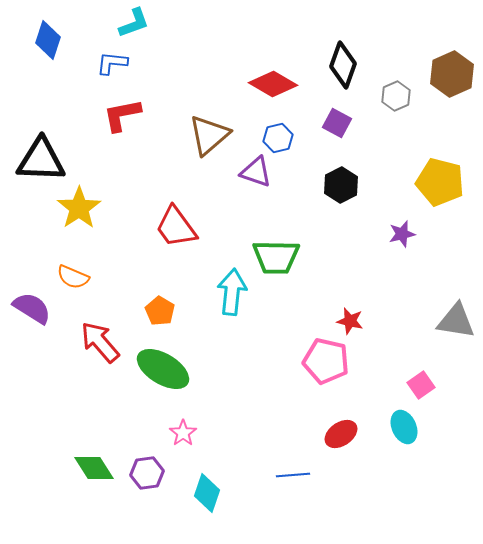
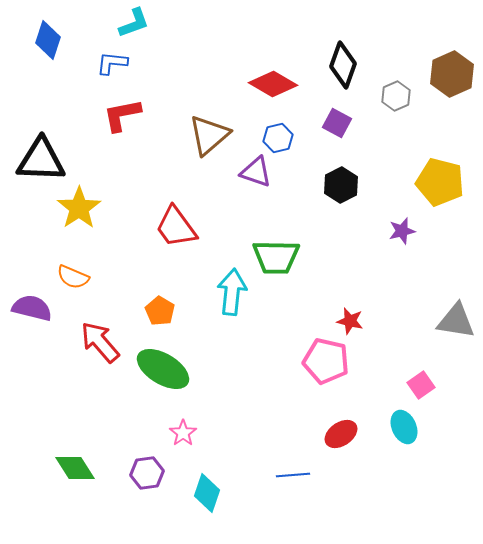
purple star: moved 3 px up
purple semicircle: rotated 18 degrees counterclockwise
green diamond: moved 19 px left
